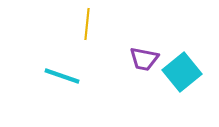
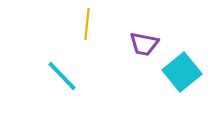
purple trapezoid: moved 15 px up
cyan line: rotated 27 degrees clockwise
